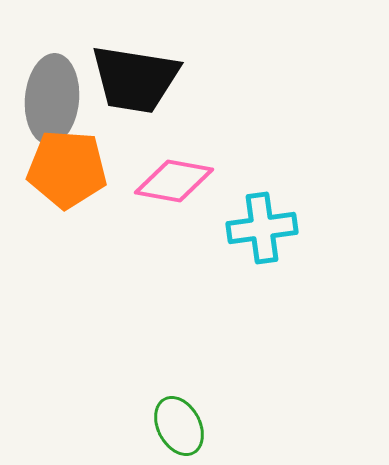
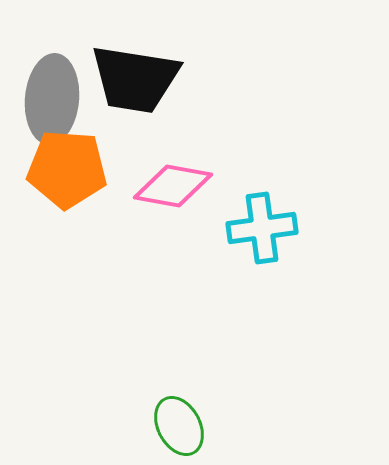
pink diamond: moved 1 px left, 5 px down
